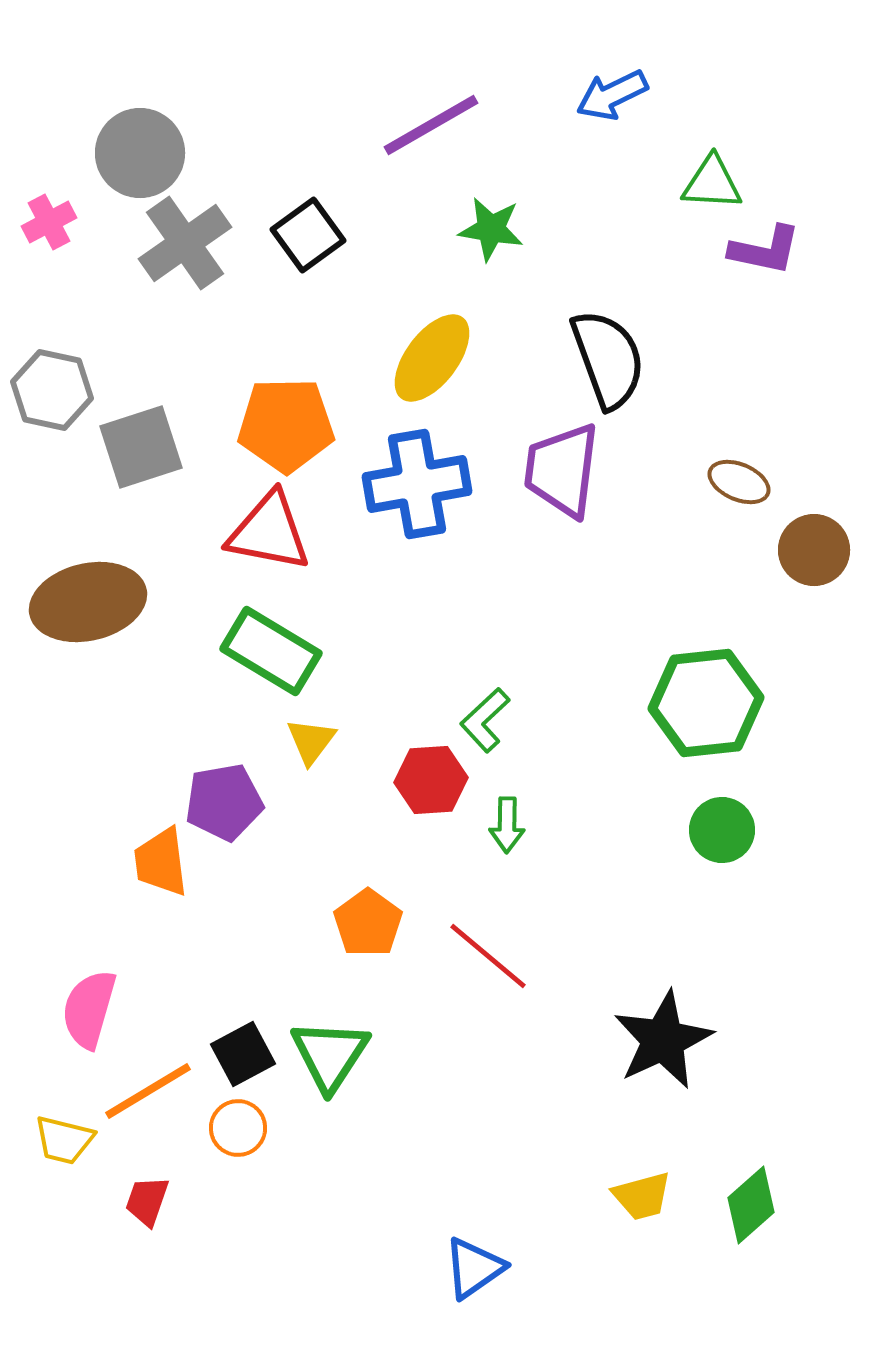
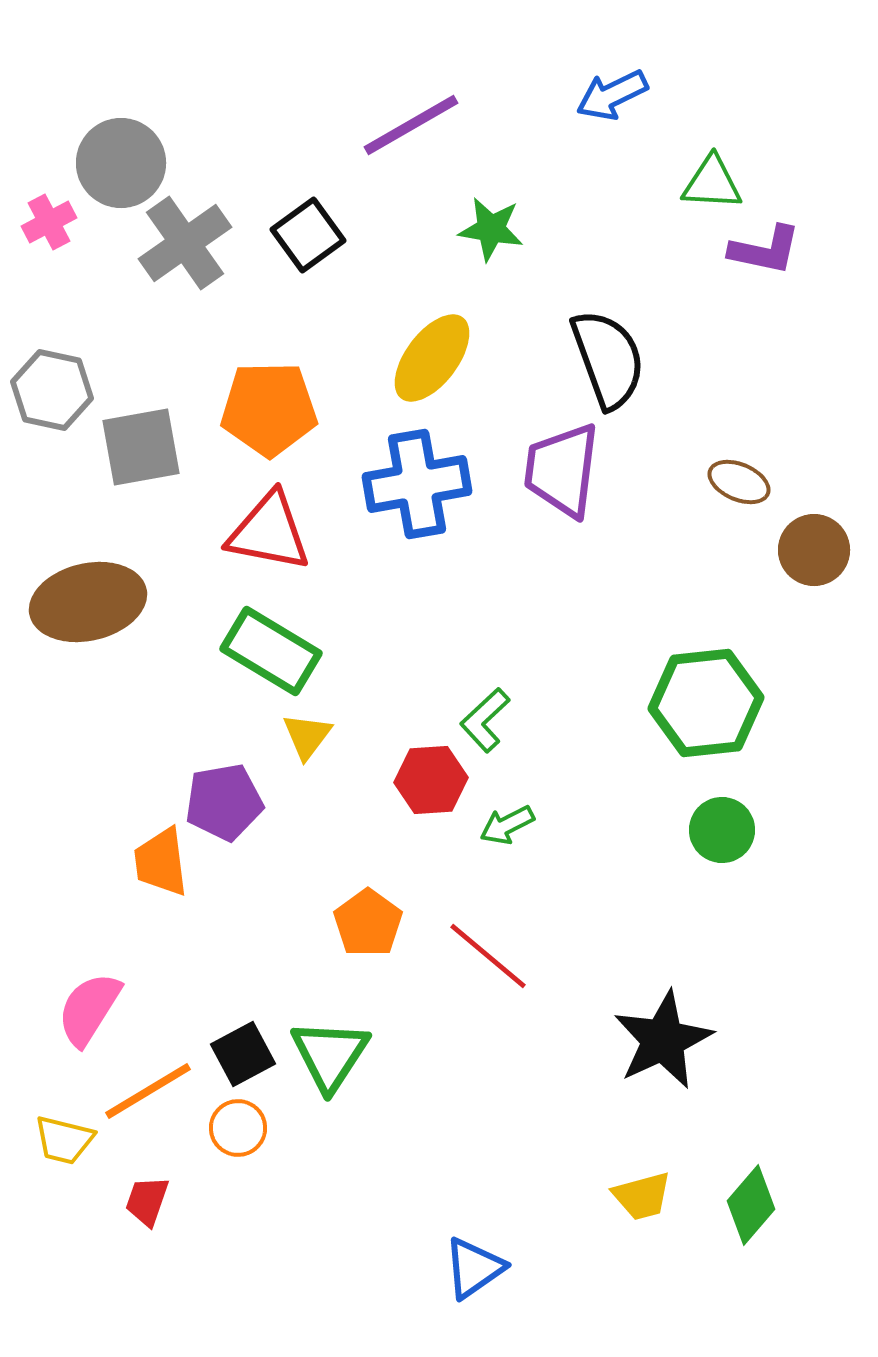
purple line at (431, 125): moved 20 px left
gray circle at (140, 153): moved 19 px left, 10 px down
orange pentagon at (286, 425): moved 17 px left, 16 px up
gray square at (141, 447): rotated 8 degrees clockwise
yellow triangle at (311, 741): moved 4 px left, 5 px up
green arrow at (507, 825): rotated 62 degrees clockwise
pink semicircle at (89, 1009): rotated 16 degrees clockwise
green diamond at (751, 1205): rotated 8 degrees counterclockwise
